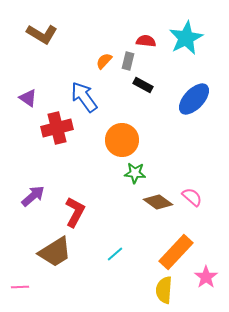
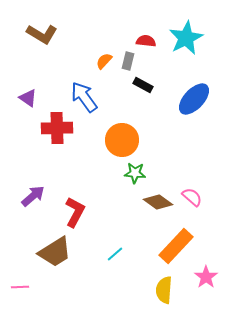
red cross: rotated 12 degrees clockwise
orange rectangle: moved 6 px up
